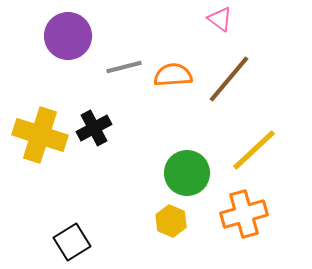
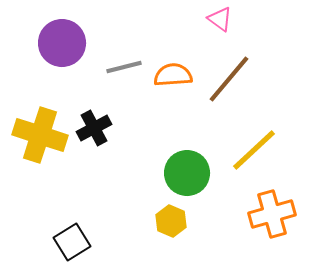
purple circle: moved 6 px left, 7 px down
orange cross: moved 28 px right
